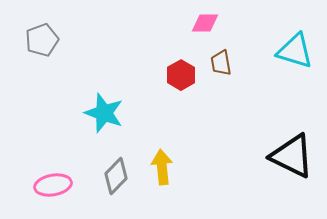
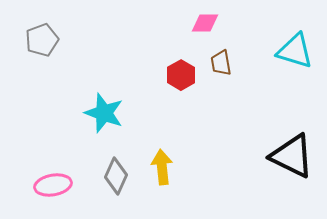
gray diamond: rotated 21 degrees counterclockwise
